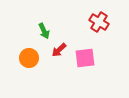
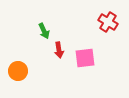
red cross: moved 9 px right
red arrow: rotated 56 degrees counterclockwise
orange circle: moved 11 px left, 13 px down
